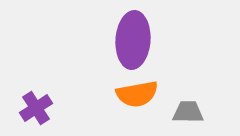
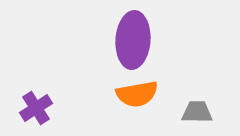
gray trapezoid: moved 9 px right
